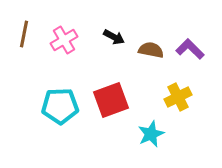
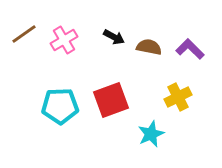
brown line: rotated 44 degrees clockwise
brown semicircle: moved 2 px left, 3 px up
